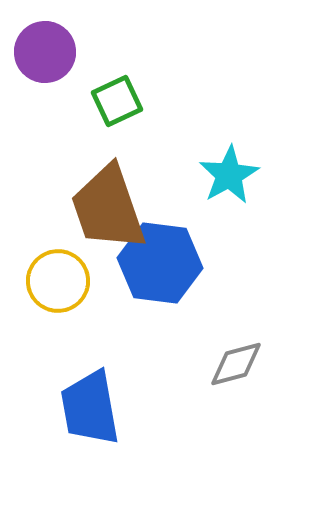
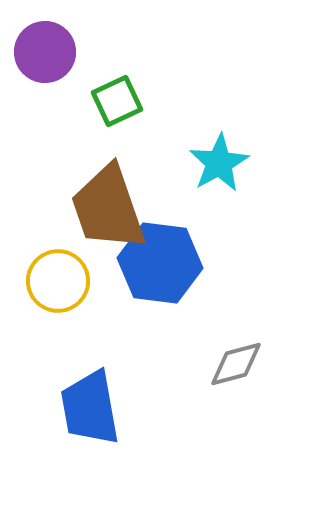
cyan star: moved 10 px left, 12 px up
